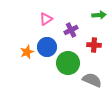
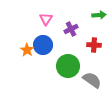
pink triangle: rotated 24 degrees counterclockwise
purple cross: moved 1 px up
blue circle: moved 4 px left, 2 px up
orange star: moved 2 px up; rotated 16 degrees counterclockwise
green circle: moved 3 px down
gray semicircle: rotated 12 degrees clockwise
